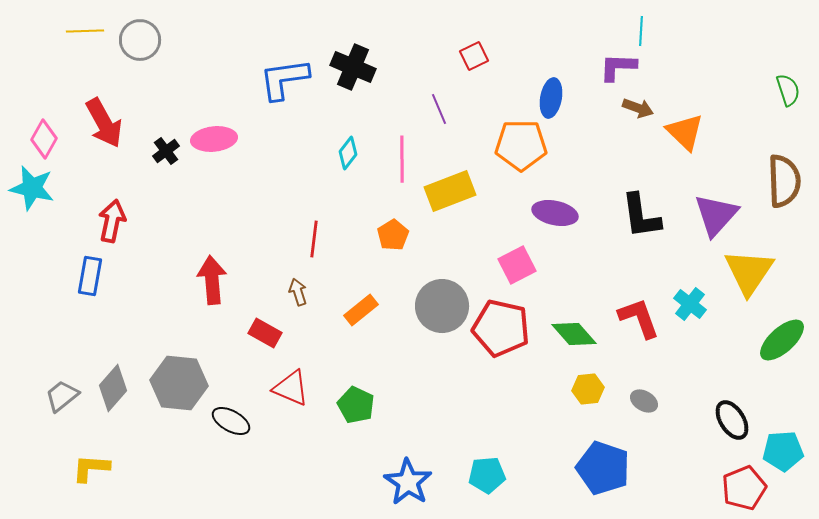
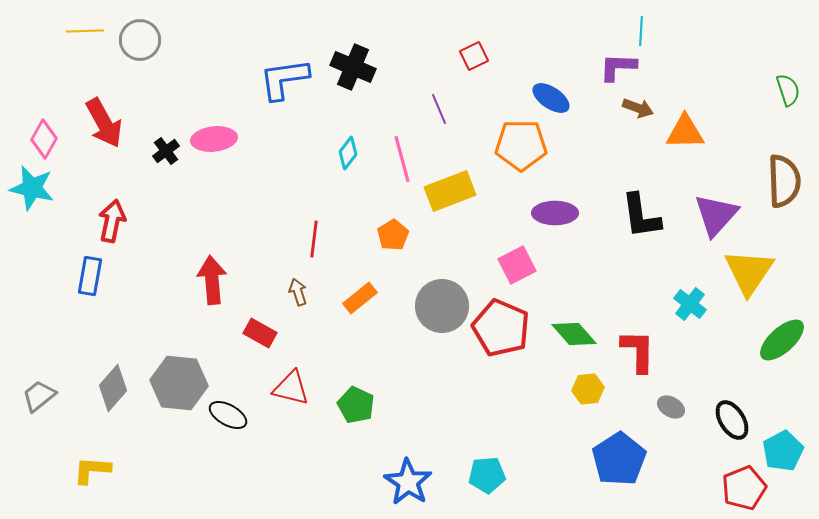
blue ellipse at (551, 98): rotated 66 degrees counterclockwise
orange triangle at (685, 132): rotated 45 degrees counterclockwise
pink line at (402, 159): rotated 15 degrees counterclockwise
purple ellipse at (555, 213): rotated 12 degrees counterclockwise
orange rectangle at (361, 310): moved 1 px left, 12 px up
red L-shape at (639, 318): moved 1 px left, 33 px down; rotated 21 degrees clockwise
red pentagon at (501, 328): rotated 10 degrees clockwise
red rectangle at (265, 333): moved 5 px left
red triangle at (291, 388): rotated 9 degrees counterclockwise
gray trapezoid at (62, 396): moved 23 px left
gray ellipse at (644, 401): moved 27 px right, 6 px down
black ellipse at (231, 421): moved 3 px left, 6 px up
cyan pentagon at (783, 451): rotated 24 degrees counterclockwise
yellow L-shape at (91, 468): moved 1 px right, 2 px down
blue pentagon at (603, 468): moved 16 px right, 9 px up; rotated 20 degrees clockwise
